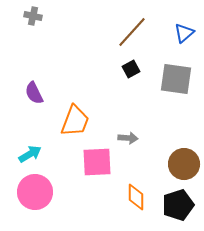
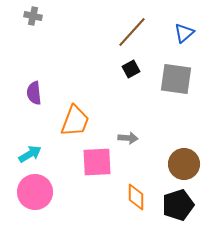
purple semicircle: rotated 20 degrees clockwise
